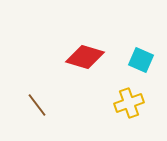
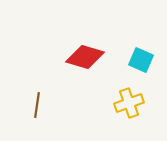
brown line: rotated 45 degrees clockwise
